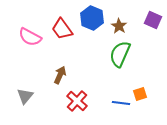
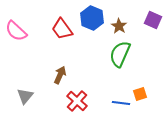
pink semicircle: moved 14 px left, 6 px up; rotated 15 degrees clockwise
